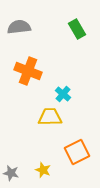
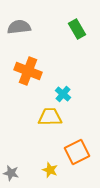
yellow star: moved 7 px right
